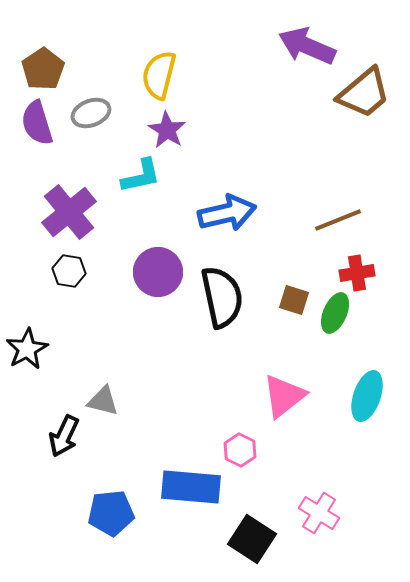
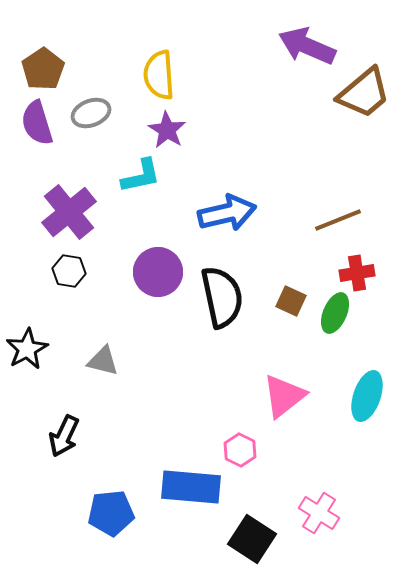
yellow semicircle: rotated 18 degrees counterclockwise
brown square: moved 3 px left, 1 px down; rotated 8 degrees clockwise
gray triangle: moved 40 px up
